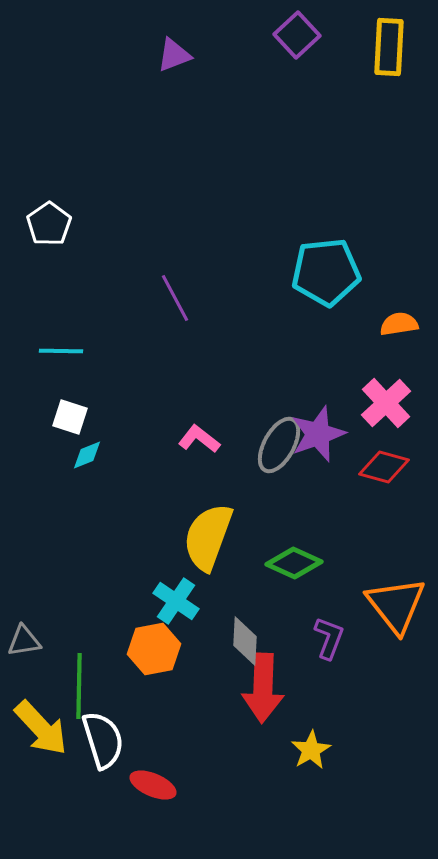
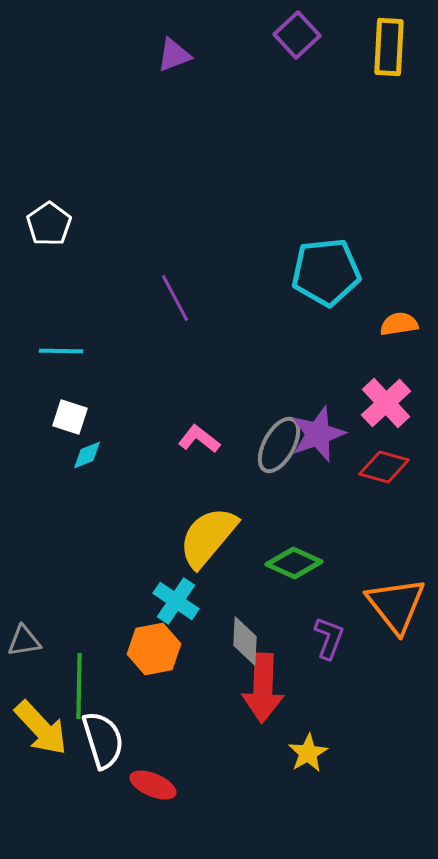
yellow semicircle: rotated 20 degrees clockwise
yellow star: moved 3 px left, 3 px down
